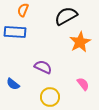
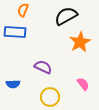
blue semicircle: rotated 40 degrees counterclockwise
